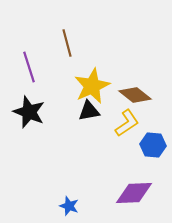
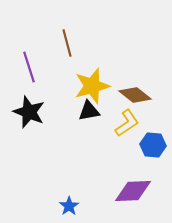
yellow star: rotated 9 degrees clockwise
purple diamond: moved 1 px left, 2 px up
blue star: rotated 18 degrees clockwise
